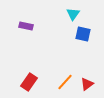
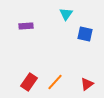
cyan triangle: moved 7 px left
purple rectangle: rotated 16 degrees counterclockwise
blue square: moved 2 px right
orange line: moved 10 px left
